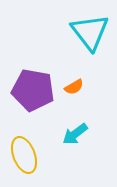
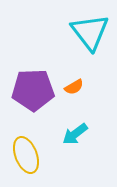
purple pentagon: rotated 12 degrees counterclockwise
yellow ellipse: moved 2 px right
